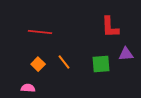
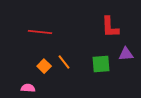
orange square: moved 6 px right, 2 px down
